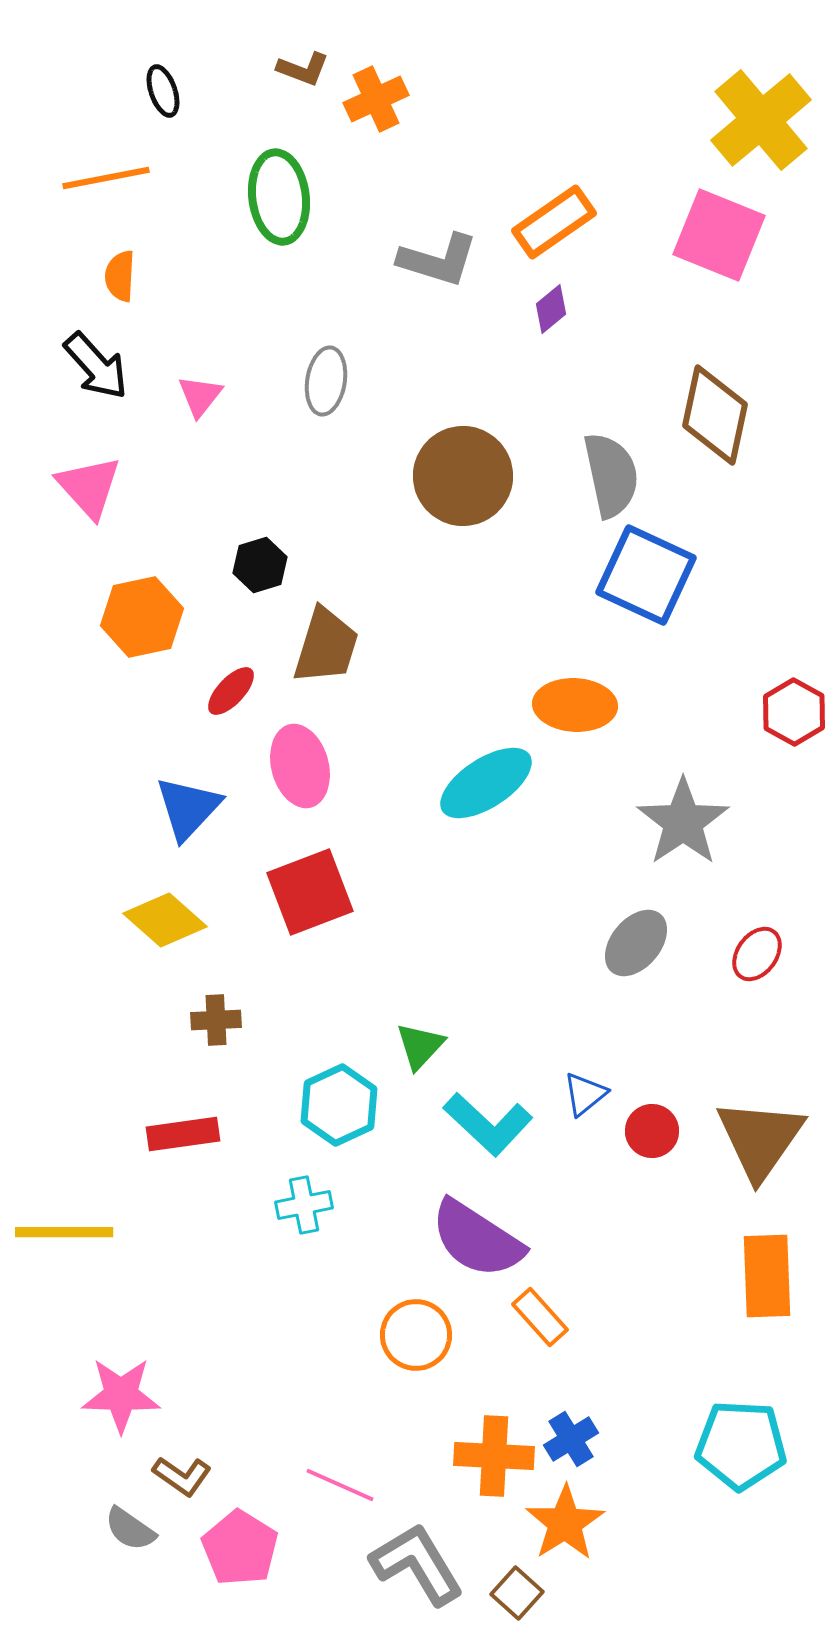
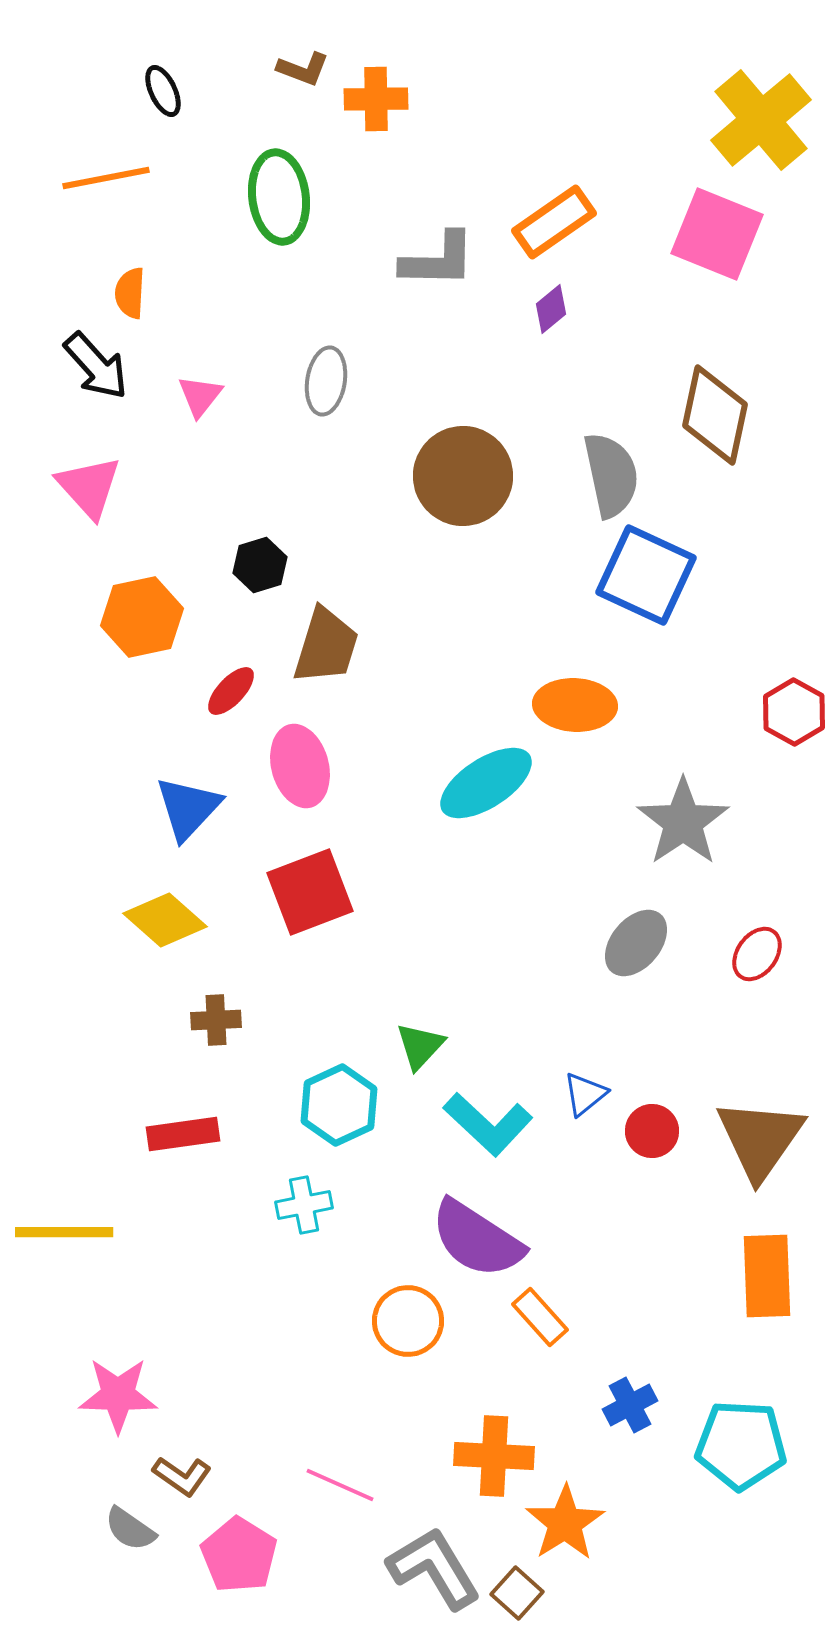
black ellipse at (163, 91): rotated 6 degrees counterclockwise
orange cross at (376, 99): rotated 24 degrees clockwise
pink square at (719, 235): moved 2 px left, 1 px up
gray L-shape at (438, 260): rotated 16 degrees counterclockwise
orange semicircle at (120, 276): moved 10 px right, 17 px down
orange circle at (416, 1335): moved 8 px left, 14 px up
pink star at (121, 1395): moved 3 px left
blue cross at (571, 1439): moved 59 px right, 34 px up; rotated 4 degrees clockwise
pink pentagon at (240, 1548): moved 1 px left, 7 px down
gray L-shape at (417, 1564): moved 17 px right, 4 px down
